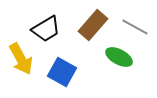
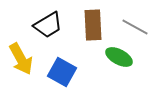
brown rectangle: rotated 44 degrees counterclockwise
black trapezoid: moved 2 px right, 4 px up
